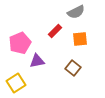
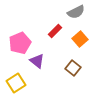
orange square: rotated 35 degrees counterclockwise
purple triangle: rotated 49 degrees clockwise
